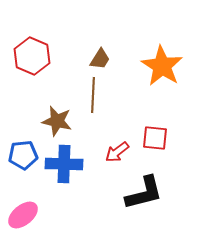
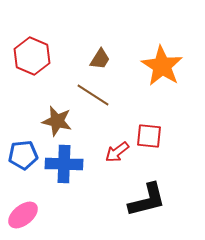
brown line: rotated 60 degrees counterclockwise
red square: moved 6 px left, 2 px up
black L-shape: moved 3 px right, 7 px down
